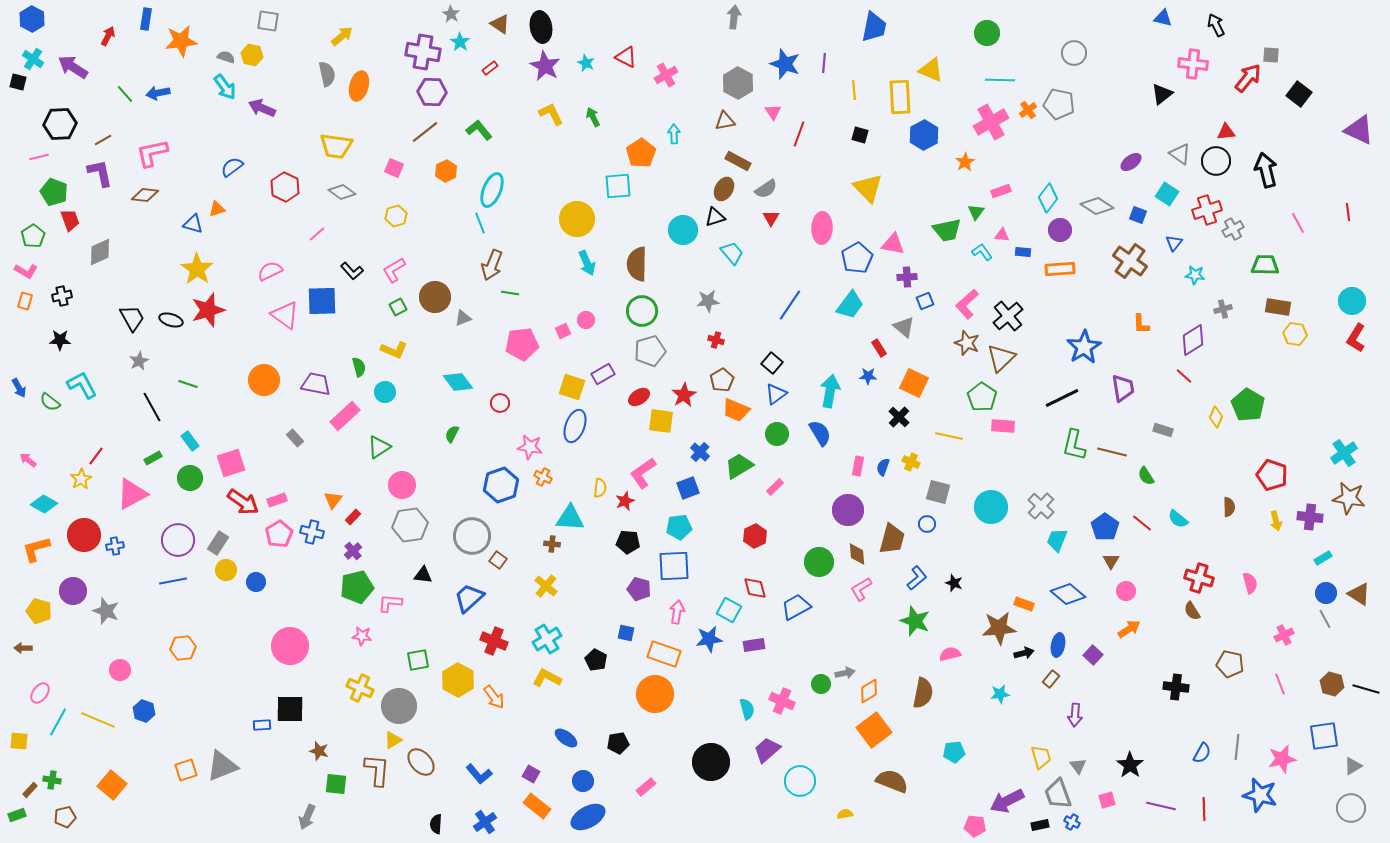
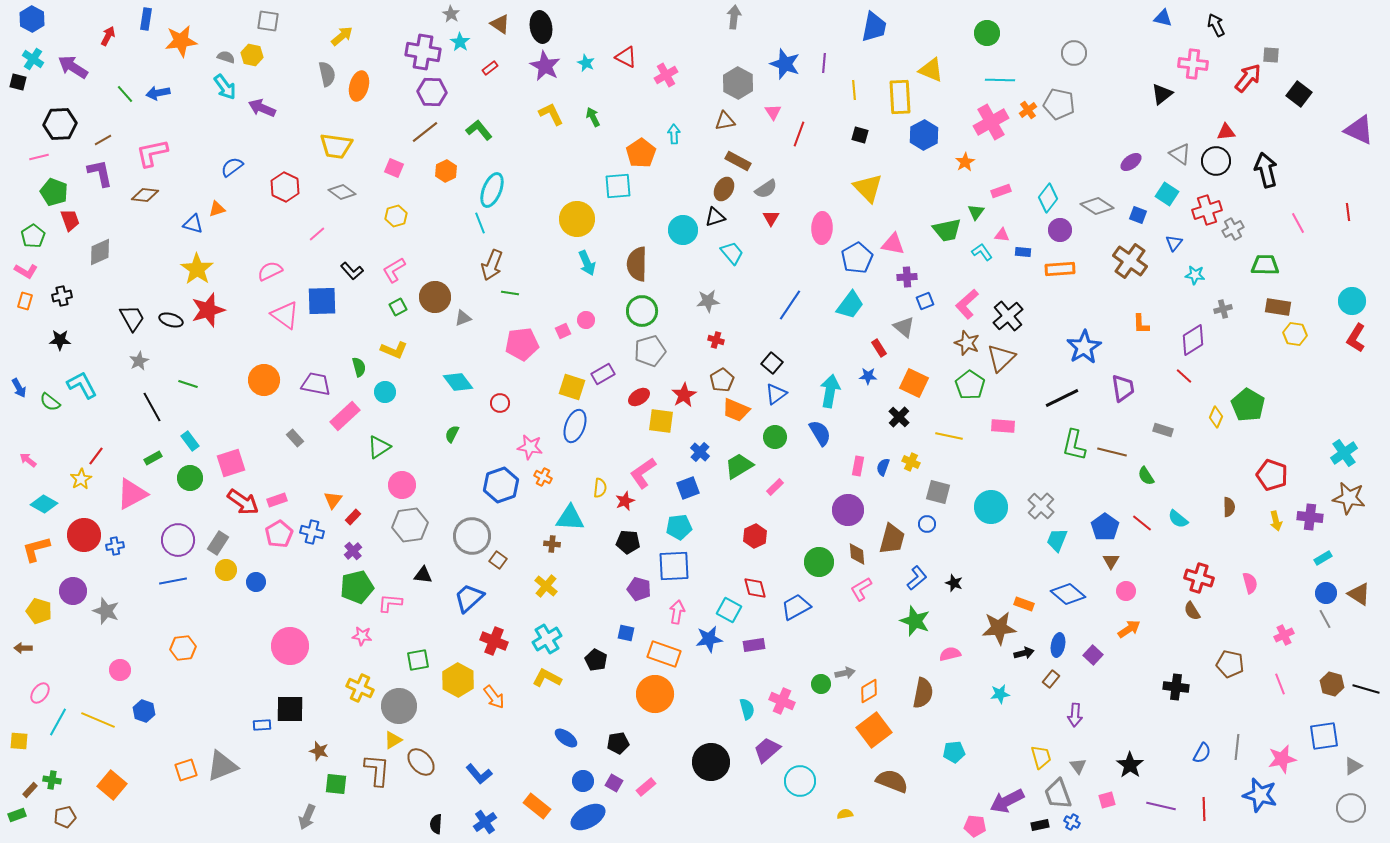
green pentagon at (982, 397): moved 12 px left, 12 px up
green circle at (777, 434): moved 2 px left, 3 px down
purple square at (531, 774): moved 83 px right, 9 px down
